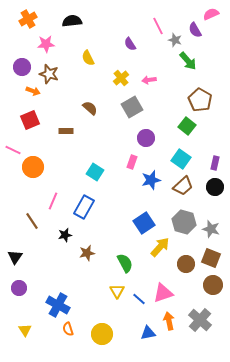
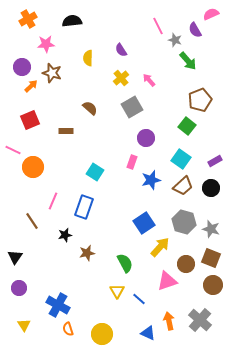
purple semicircle at (130, 44): moved 9 px left, 6 px down
yellow semicircle at (88, 58): rotated 28 degrees clockwise
brown star at (49, 74): moved 3 px right, 1 px up
pink arrow at (149, 80): rotated 56 degrees clockwise
orange arrow at (33, 91): moved 2 px left, 5 px up; rotated 64 degrees counterclockwise
brown pentagon at (200, 100): rotated 20 degrees clockwise
purple rectangle at (215, 163): moved 2 px up; rotated 48 degrees clockwise
black circle at (215, 187): moved 4 px left, 1 px down
blue rectangle at (84, 207): rotated 10 degrees counterclockwise
pink triangle at (163, 293): moved 4 px right, 12 px up
yellow triangle at (25, 330): moved 1 px left, 5 px up
blue triangle at (148, 333): rotated 35 degrees clockwise
